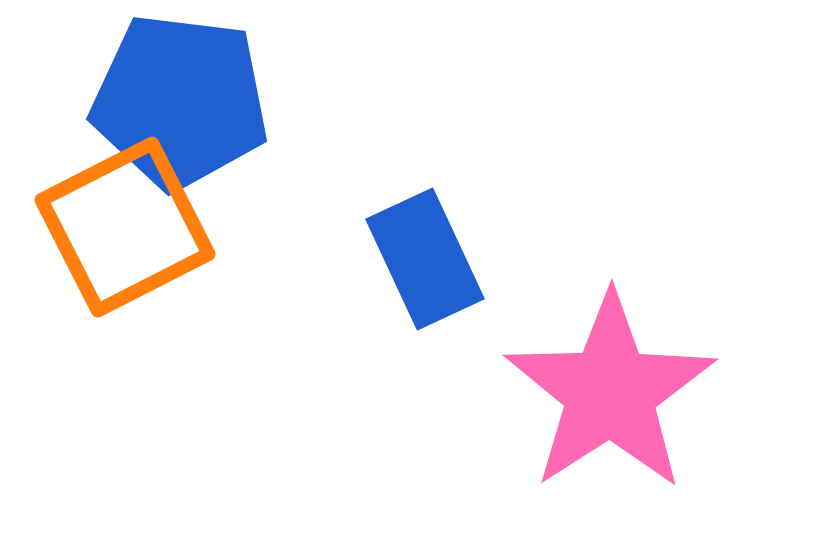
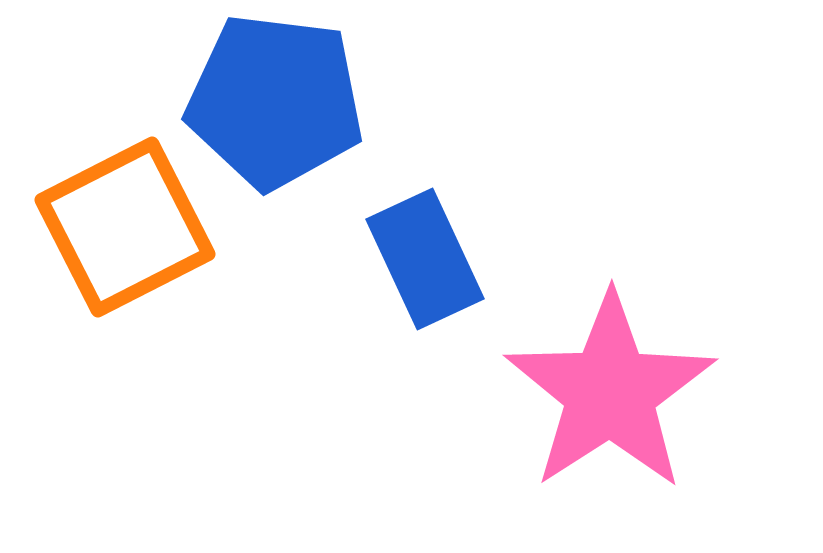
blue pentagon: moved 95 px right
